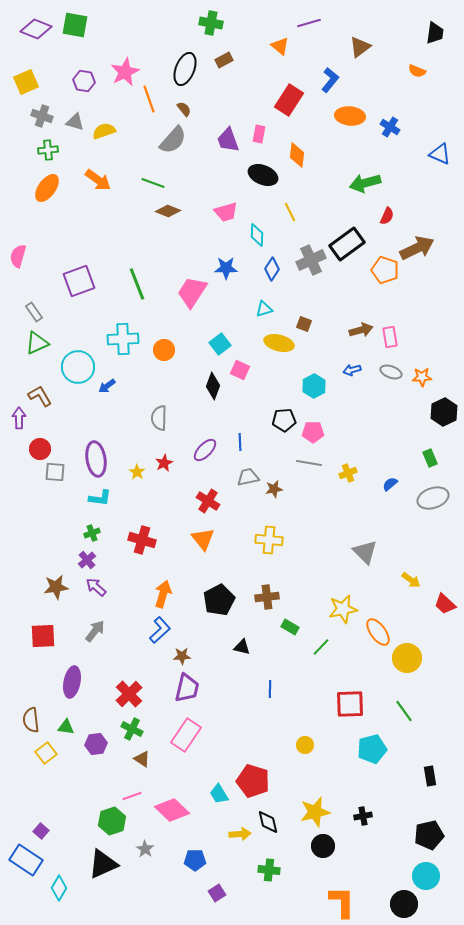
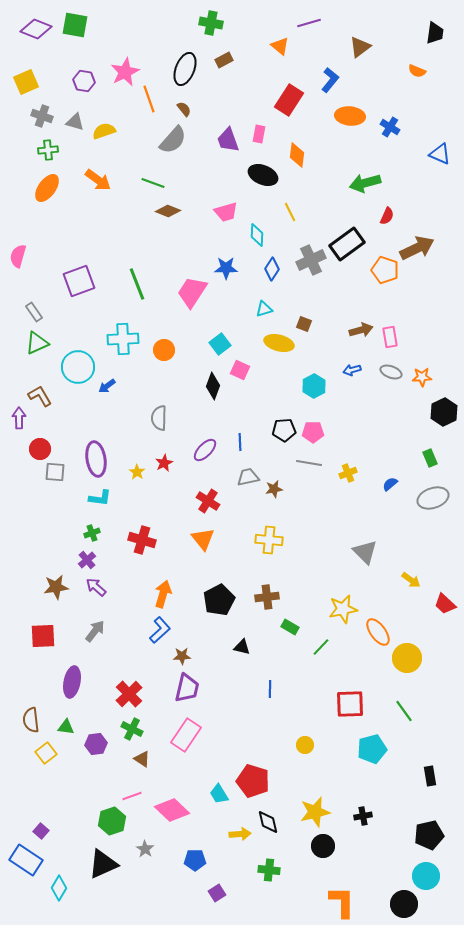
black pentagon at (284, 420): moved 10 px down
